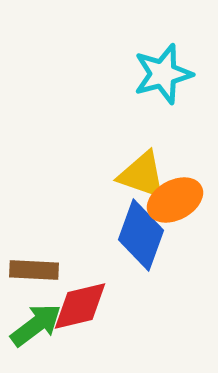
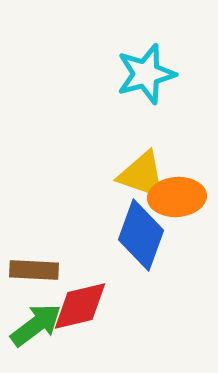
cyan star: moved 17 px left
orange ellipse: moved 2 px right, 3 px up; rotated 24 degrees clockwise
